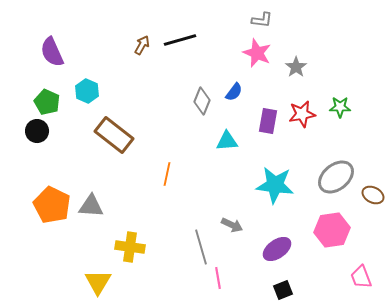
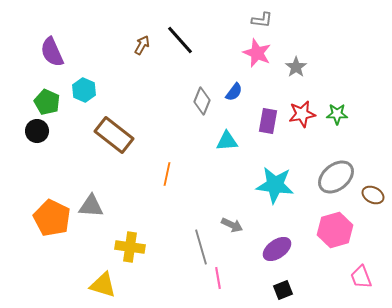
black line: rotated 64 degrees clockwise
cyan hexagon: moved 3 px left, 1 px up
green star: moved 3 px left, 7 px down
orange pentagon: moved 13 px down
pink hexagon: moved 3 px right; rotated 8 degrees counterclockwise
yellow triangle: moved 5 px right, 3 px down; rotated 44 degrees counterclockwise
